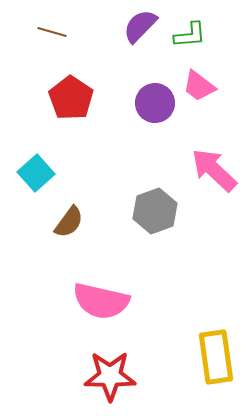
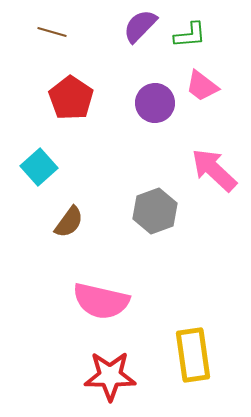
pink trapezoid: moved 3 px right
cyan square: moved 3 px right, 6 px up
yellow rectangle: moved 23 px left, 2 px up
